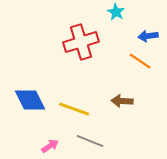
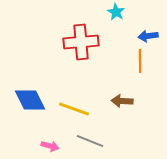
red cross: rotated 12 degrees clockwise
orange line: rotated 55 degrees clockwise
pink arrow: rotated 48 degrees clockwise
